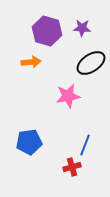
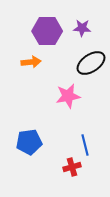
purple hexagon: rotated 16 degrees counterclockwise
blue line: rotated 35 degrees counterclockwise
